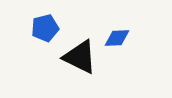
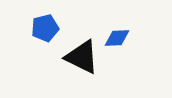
black triangle: moved 2 px right
